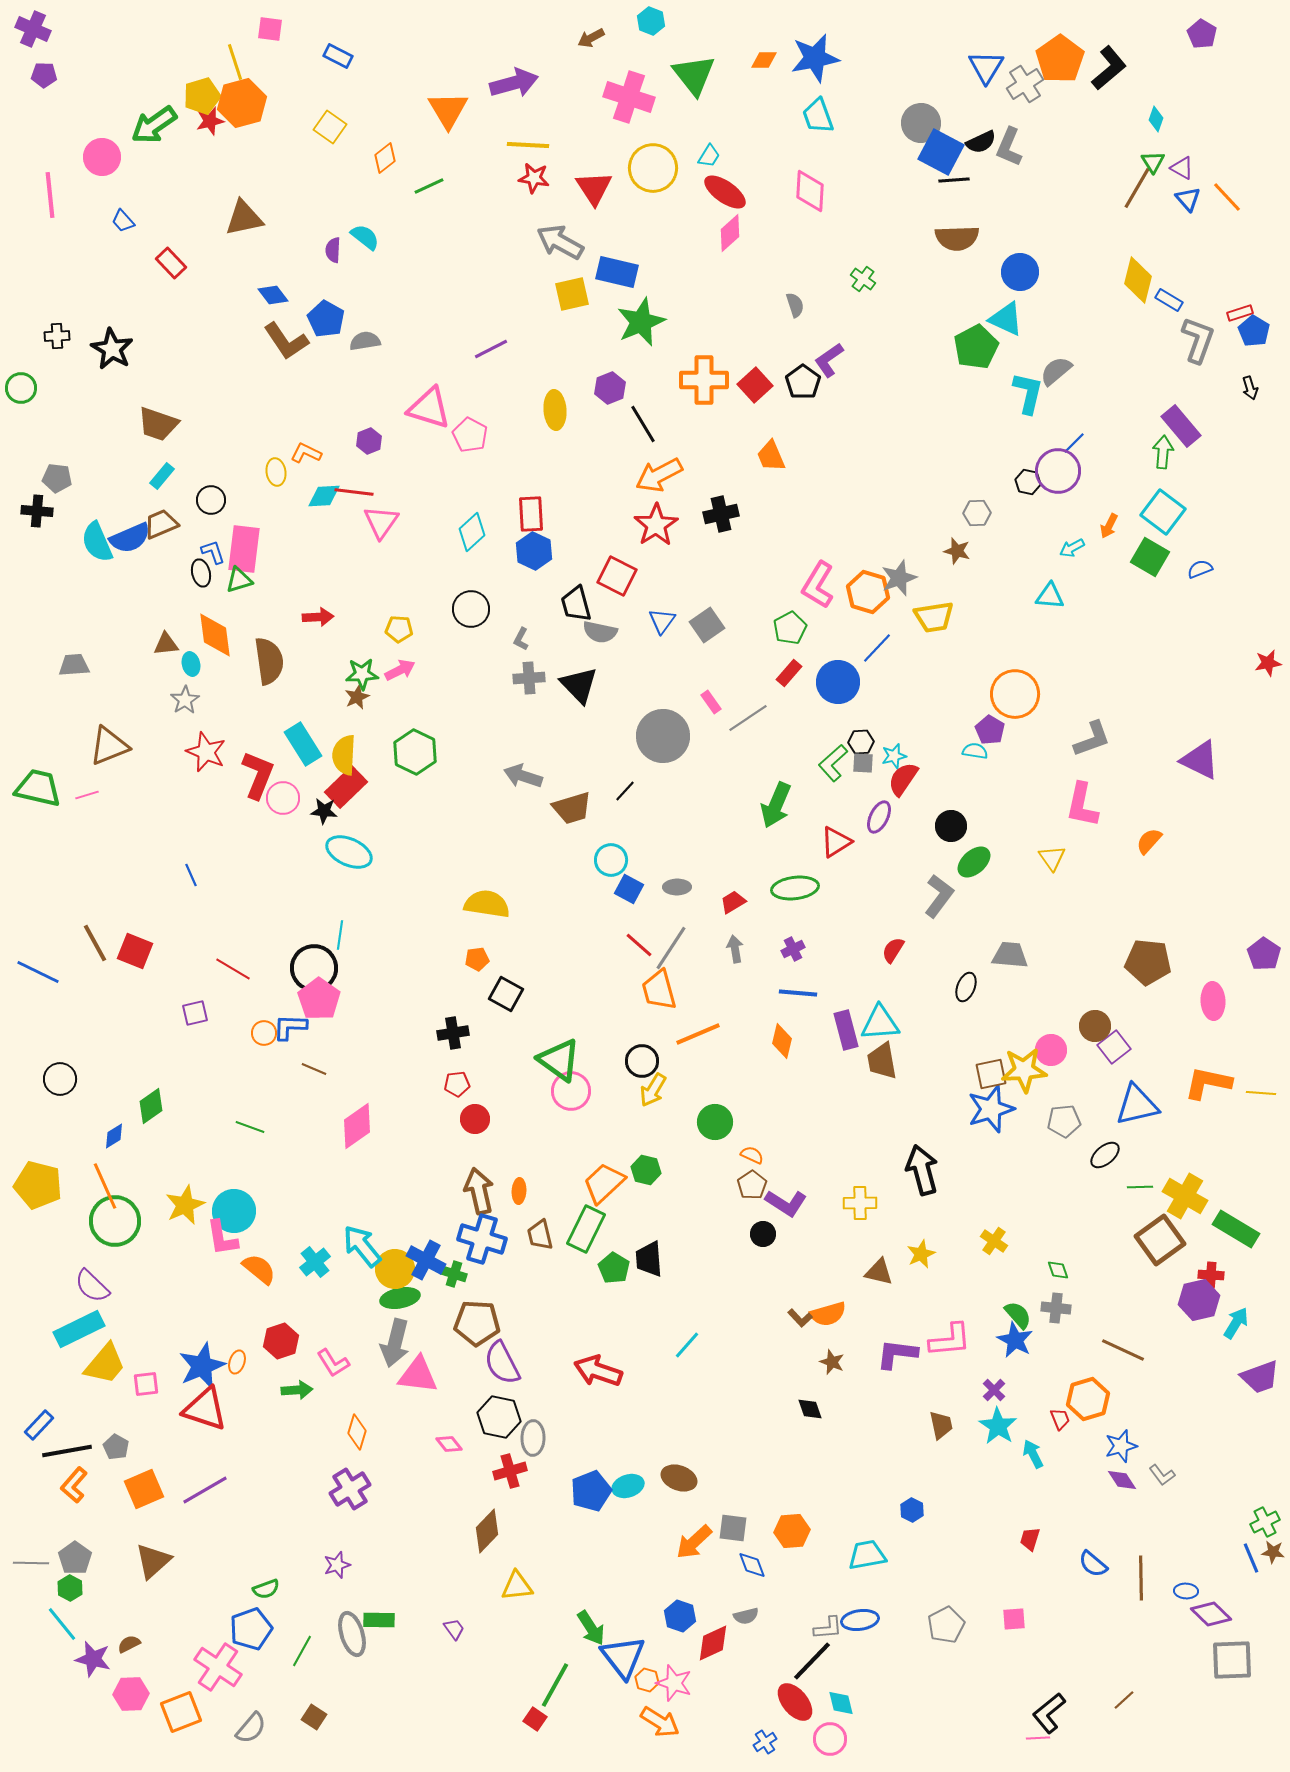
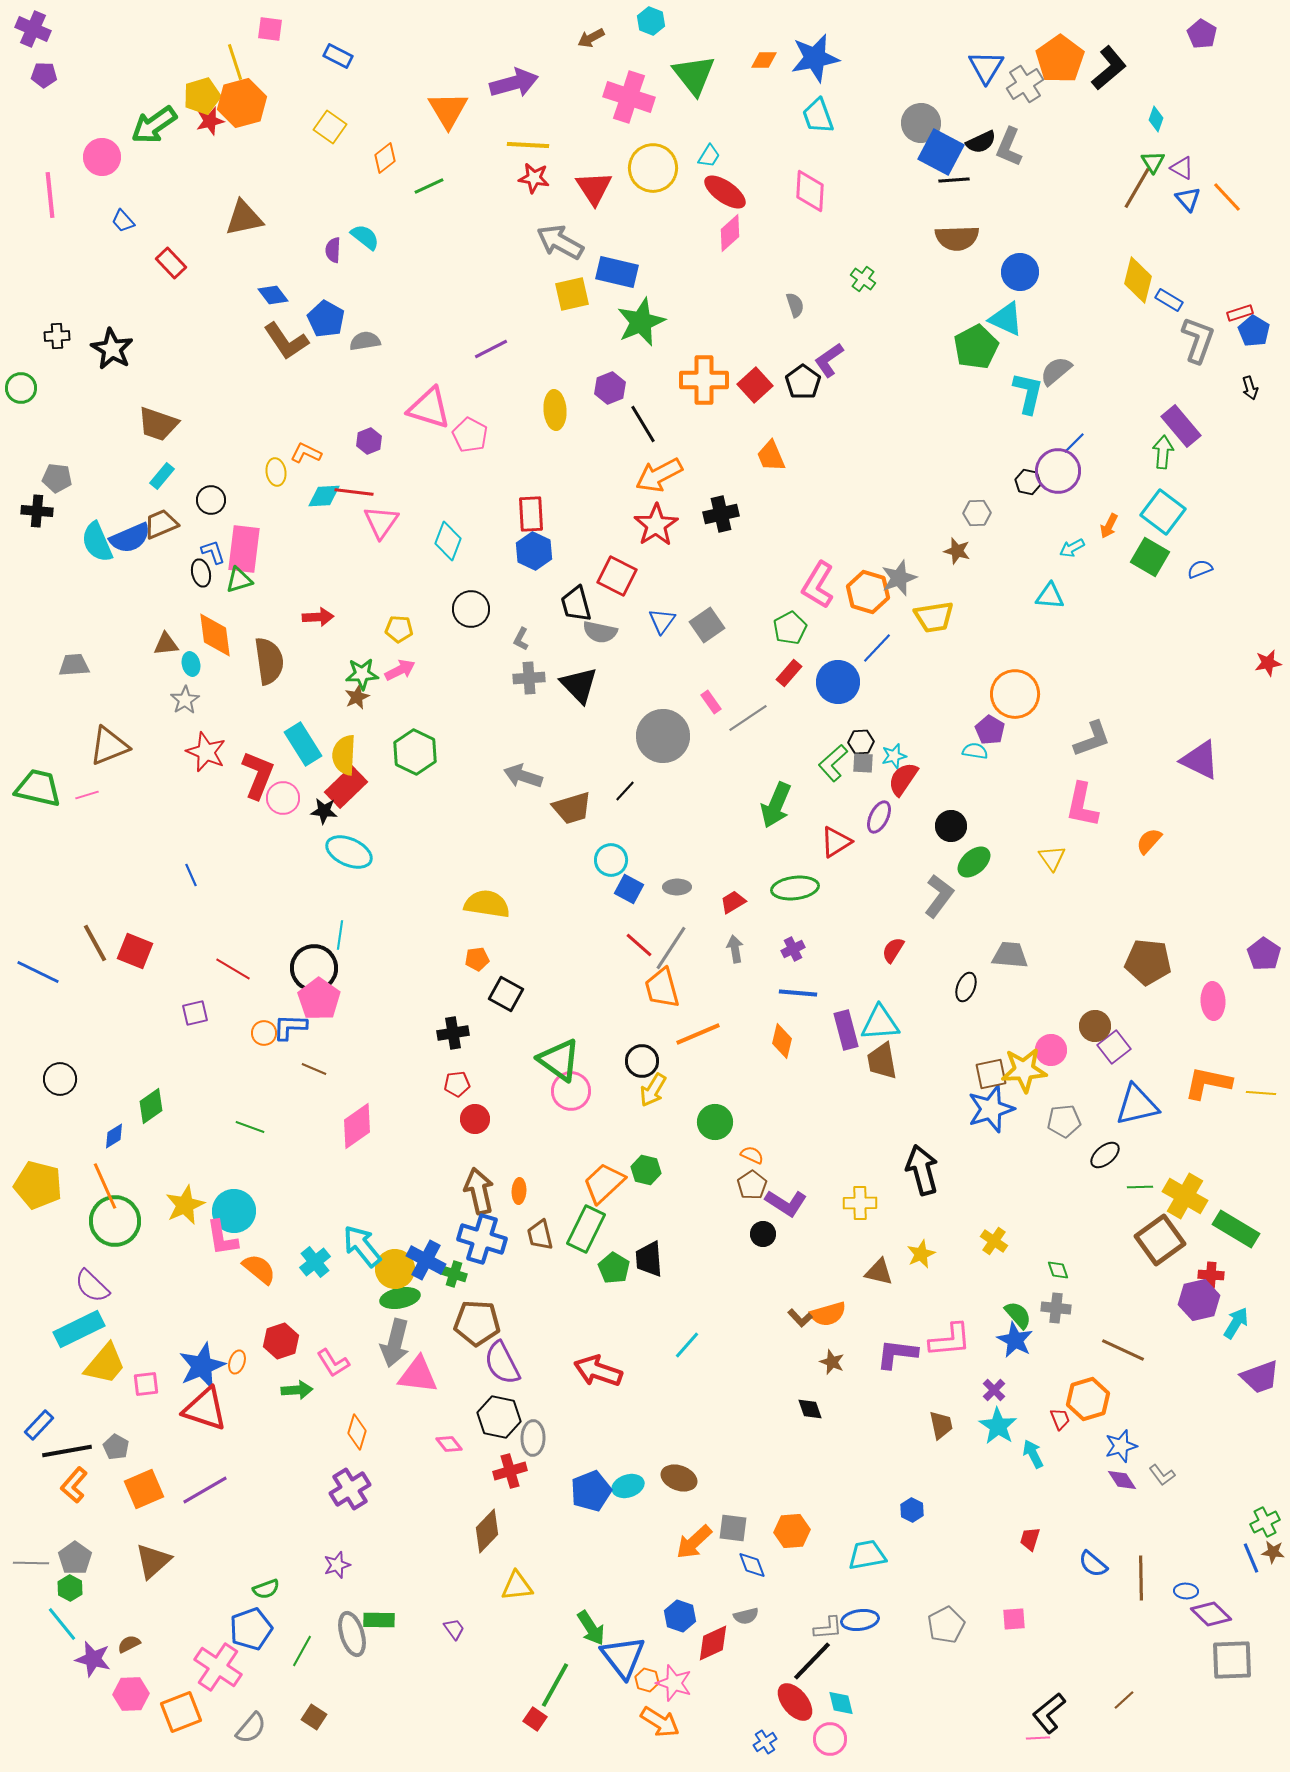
cyan diamond at (472, 532): moved 24 px left, 9 px down; rotated 27 degrees counterclockwise
orange trapezoid at (659, 990): moved 3 px right, 2 px up
